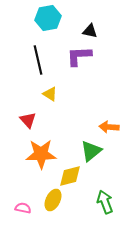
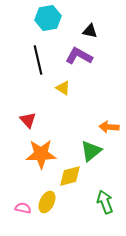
purple L-shape: rotated 32 degrees clockwise
yellow triangle: moved 13 px right, 6 px up
yellow ellipse: moved 6 px left, 2 px down
